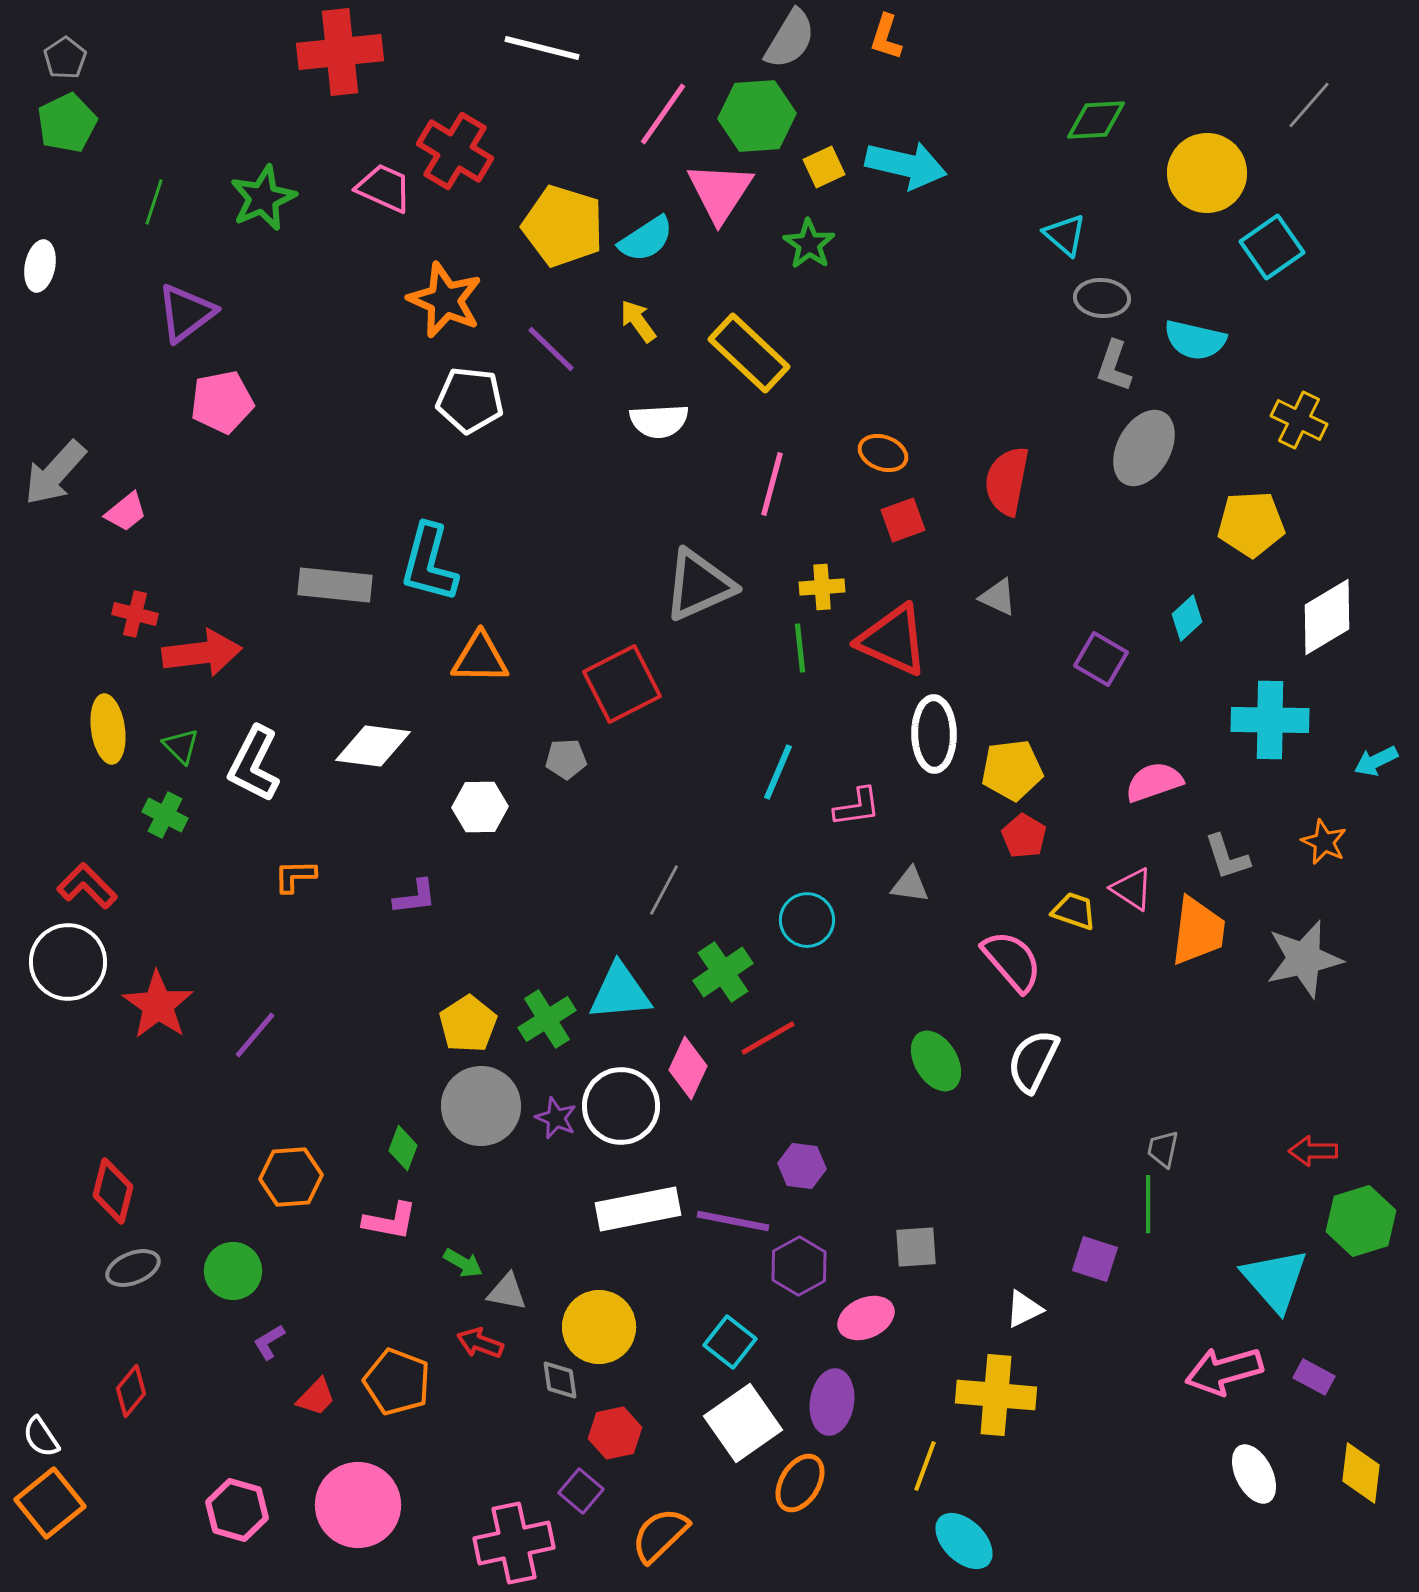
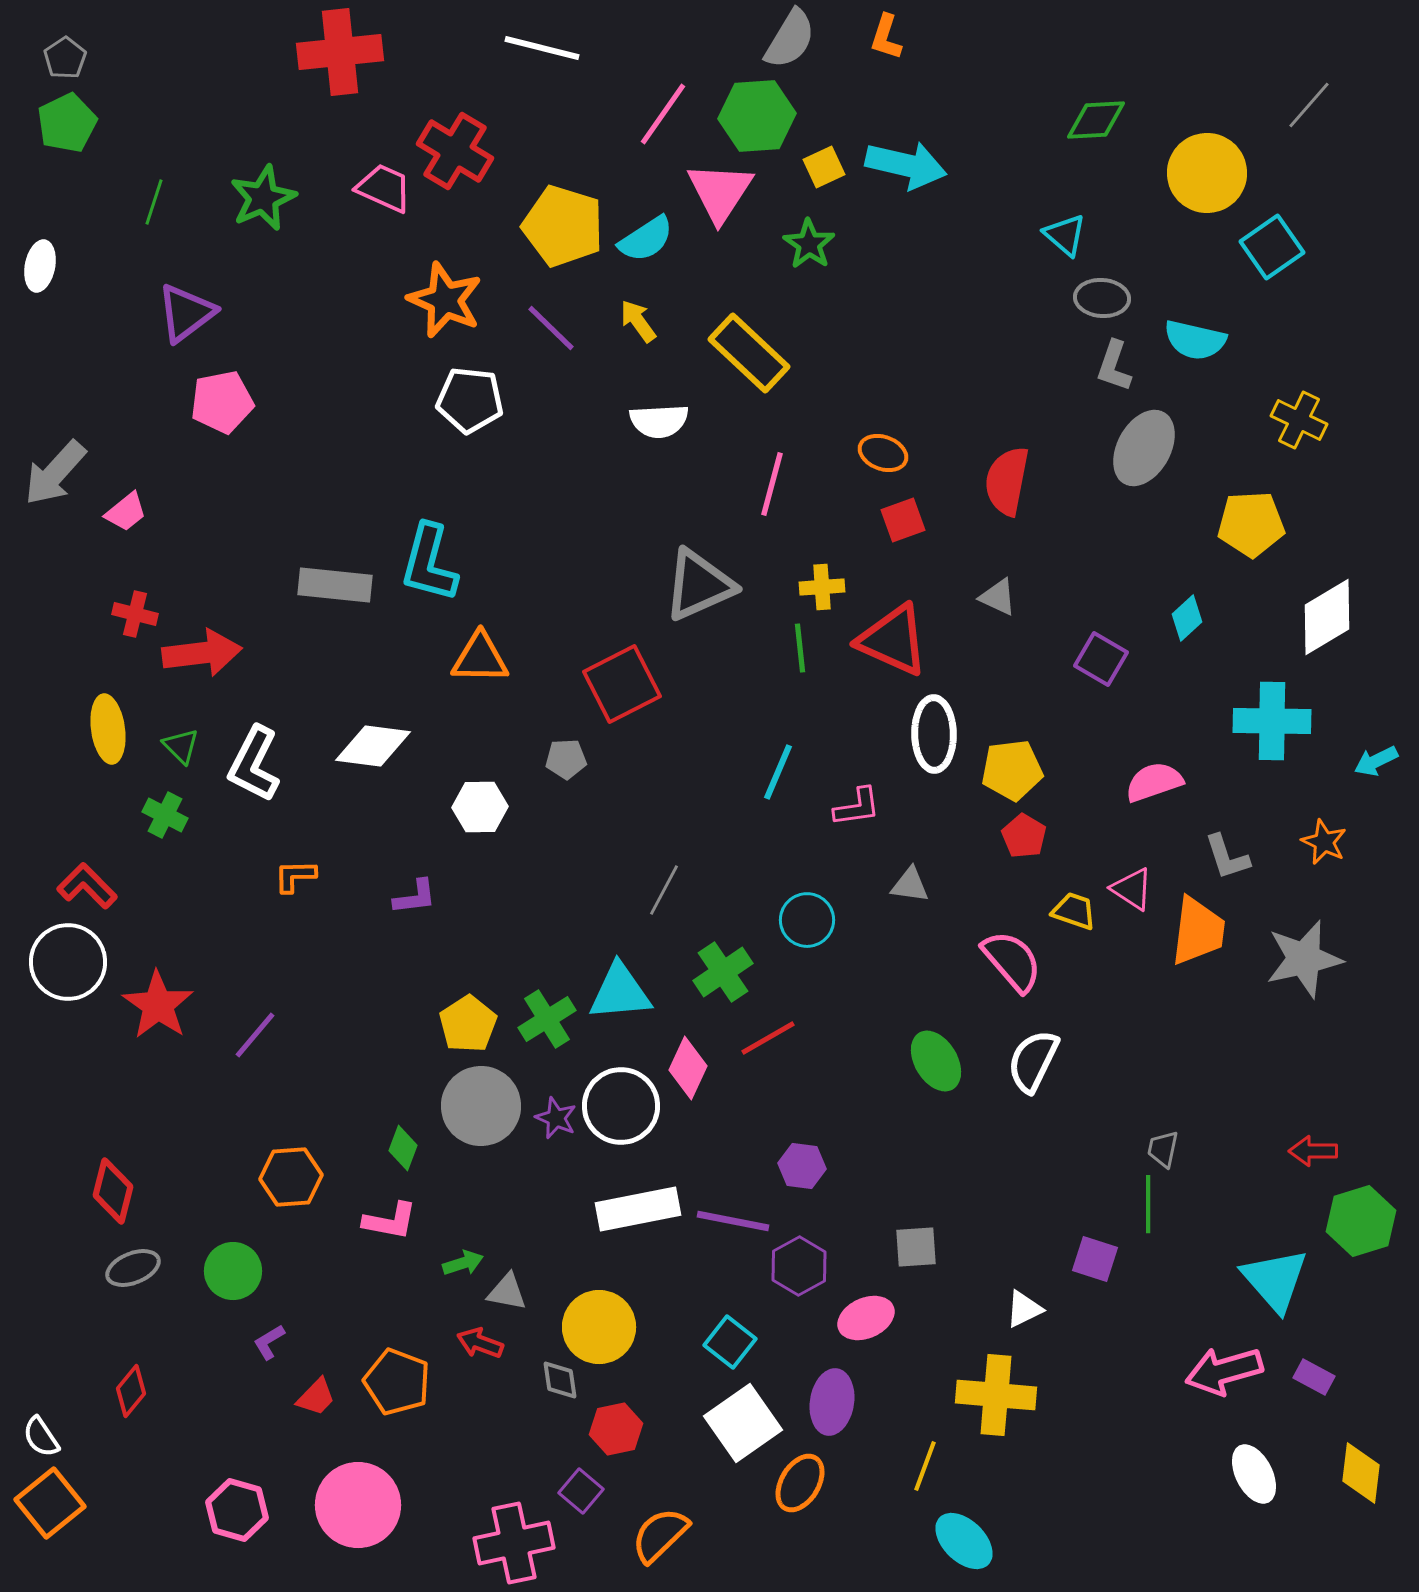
purple line at (551, 349): moved 21 px up
cyan cross at (1270, 720): moved 2 px right, 1 px down
green arrow at (463, 1263): rotated 48 degrees counterclockwise
red hexagon at (615, 1433): moved 1 px right, 4 px up
